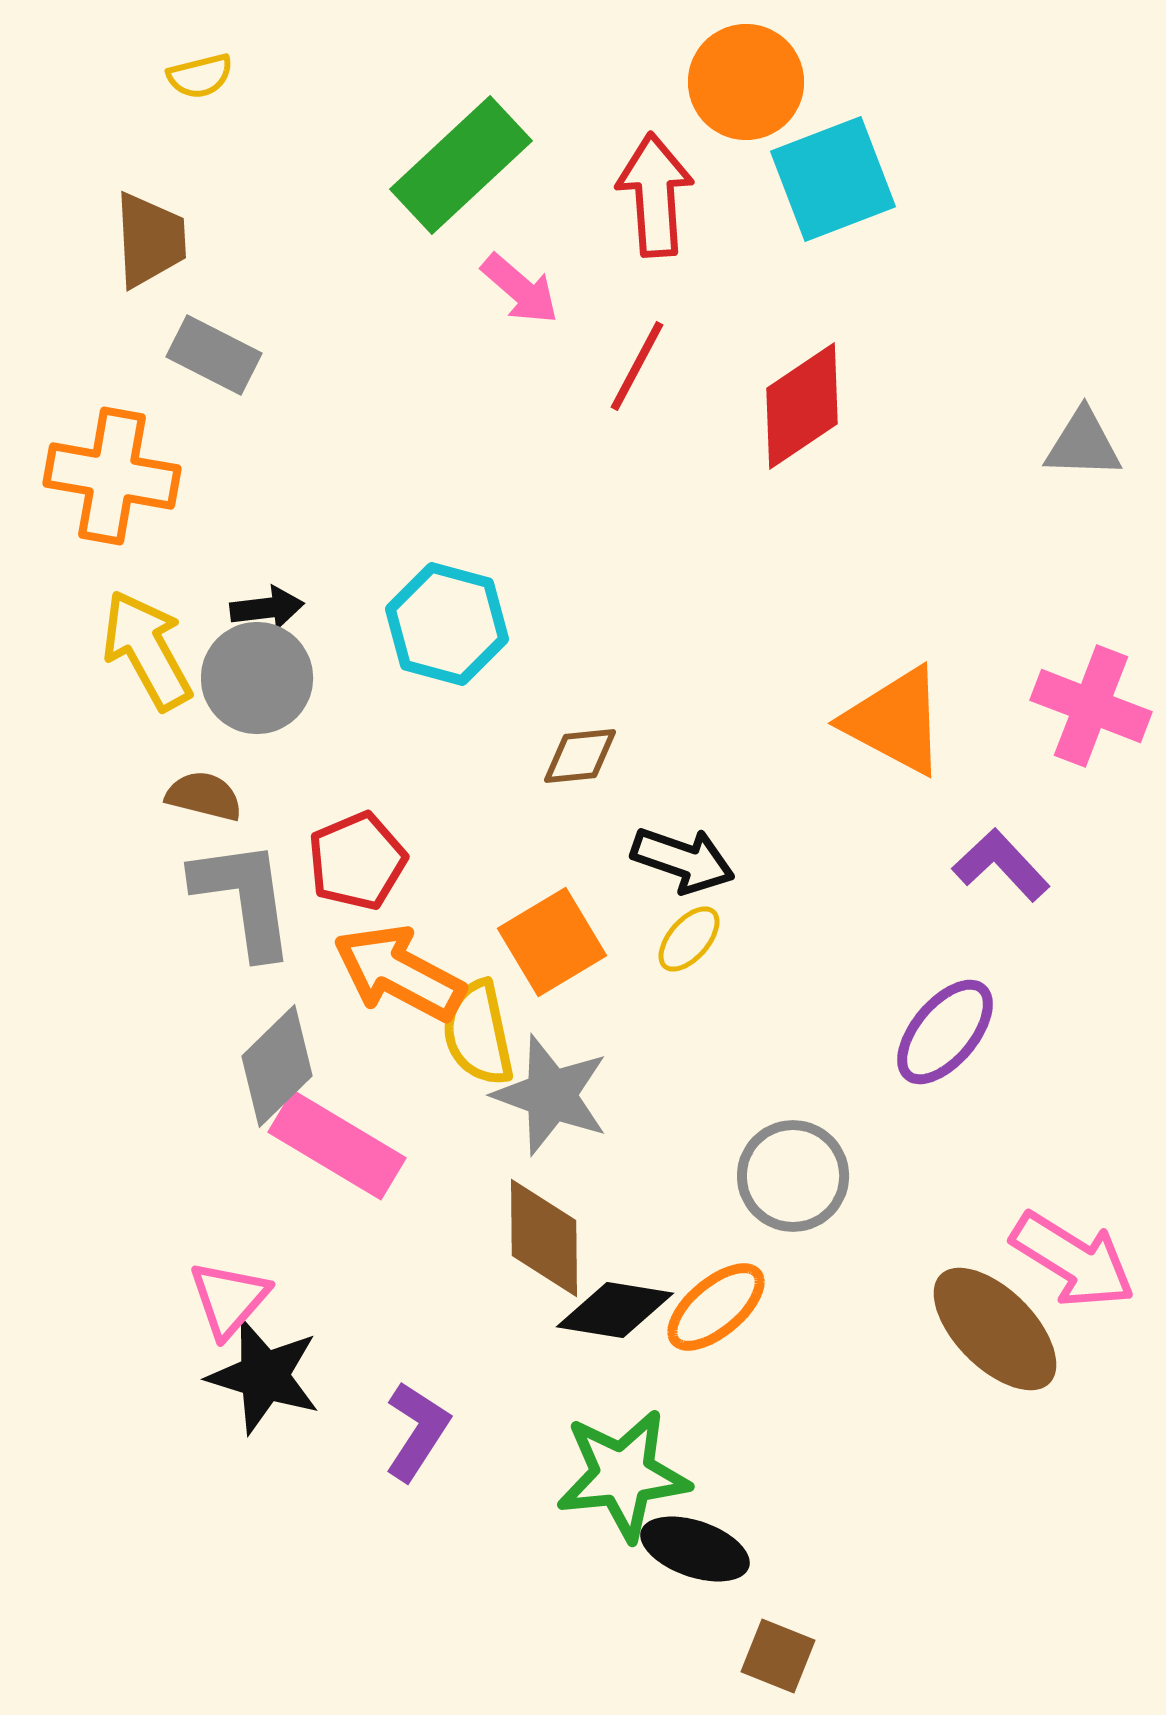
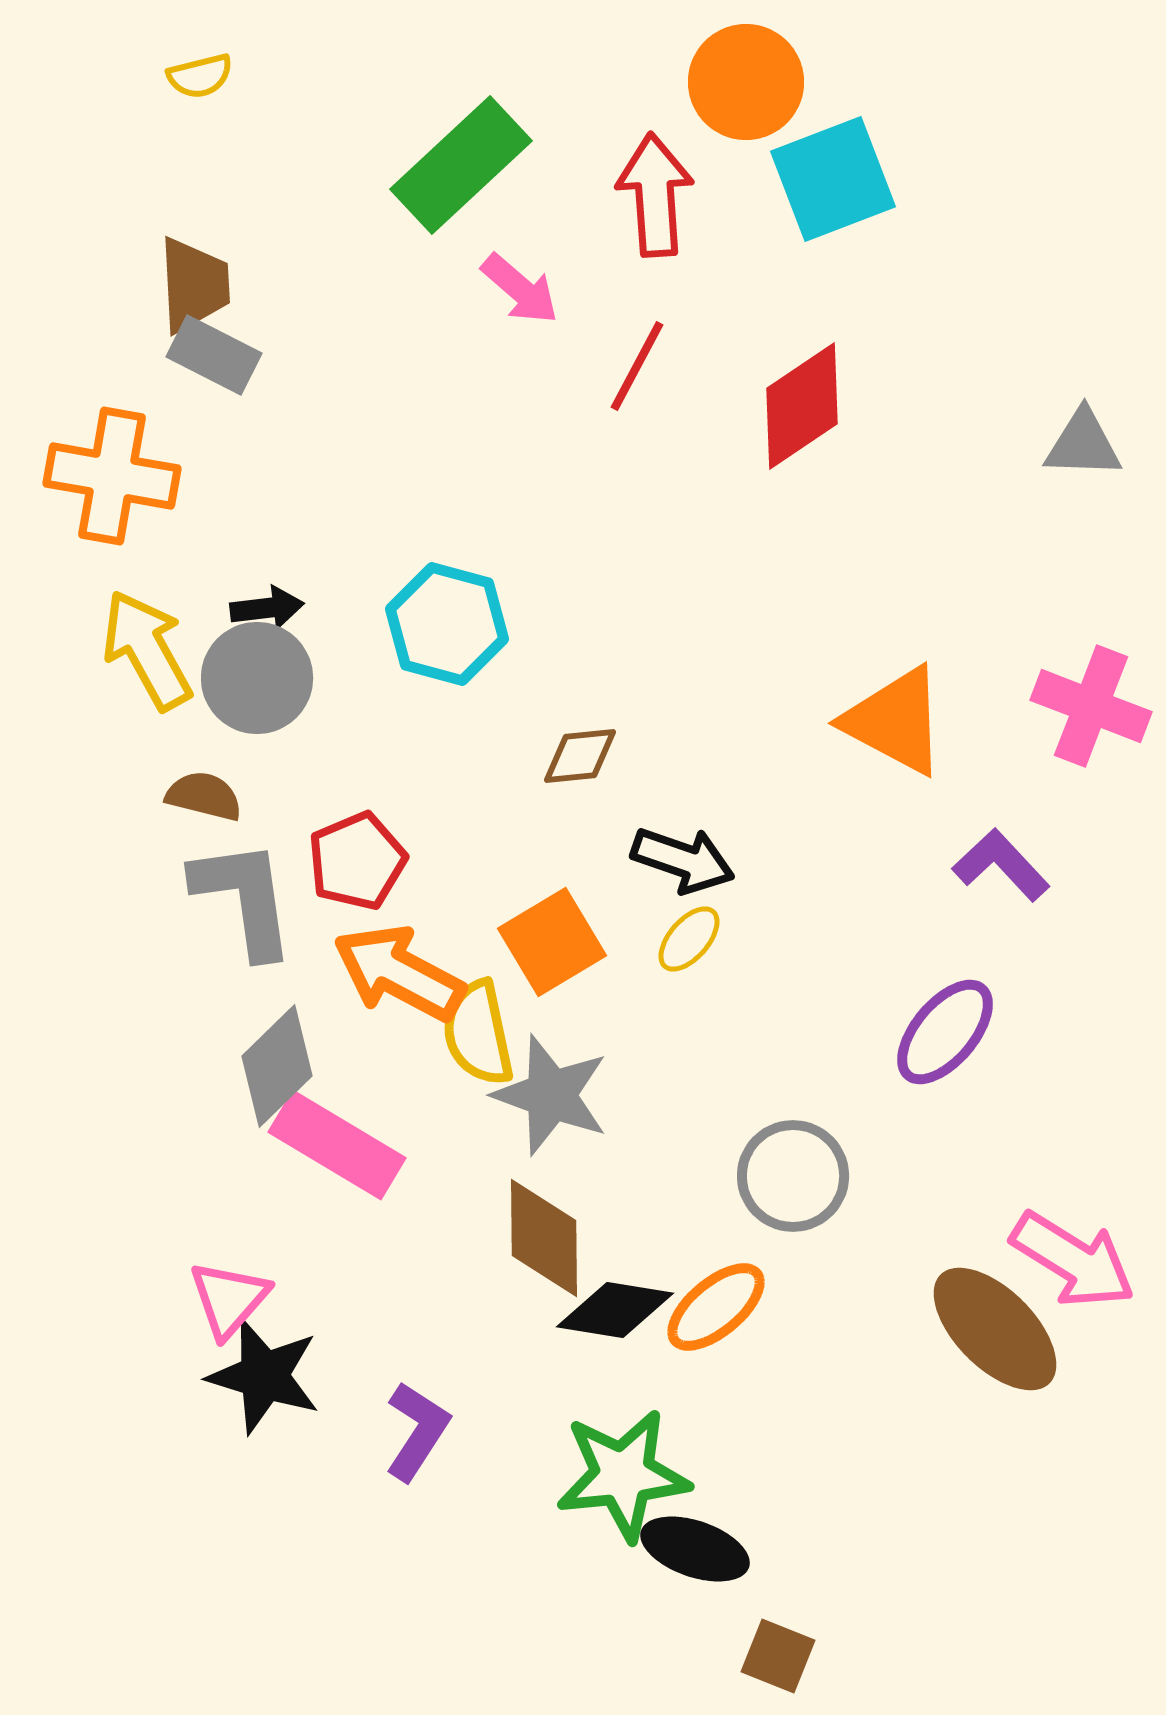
brown trapezoid at (150, 240): moved 44 px right, 45 px down
